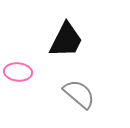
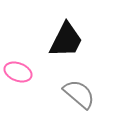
pink ellipse: rotated 16 degrees clockwise
